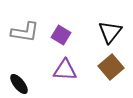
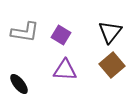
brown square: moved 1 px right, 2 px up
